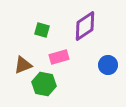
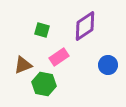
pink rectangle: rotated 18 degrees counterclockwise
